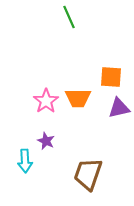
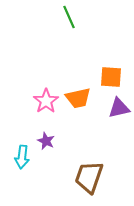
orange trapezoid: rotated 12 degrees counterclockwise
cyan arrow: moved 3 px left, 4 px up; rotated 10 degrees clockwise
brown trapezoid: moved 1 px right, 3 px down
